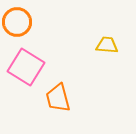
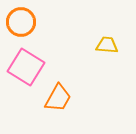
orange circle: moved 4 px right
orange trapezoid: rotated 136 degrees counterclockwise
